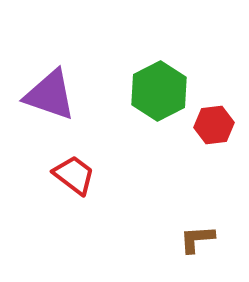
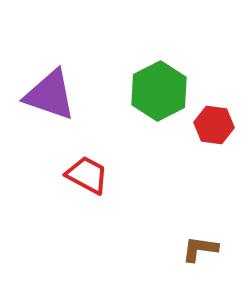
red hexagon: rotated 15 degrees clockwise
red trapezoid: moved 13 px right; rotated 9 degrees counterclockwise
brown L-shape: moved 3 px right, 10 px down; rotated 12 degrees clockwise
